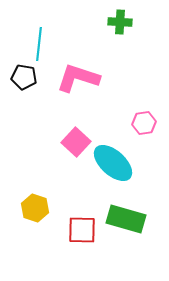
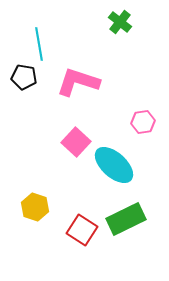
green cross: rotated 35 degrees clockwise
cyan line: rotated 16 degrees counterclockwise
pink L-shape: moved 4 px down
pink hexagon: moved 1 px left, 1 px up
cyan ellipse: moved 1 px right, 2 px down
yellow hexagon: moved 1 px up
green rectangle: rotated 42 degrees counterclockwise
red square: rotated 32 degrees clockwise
